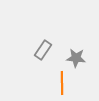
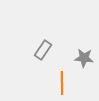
gray star: moved 8 px right
